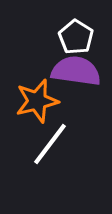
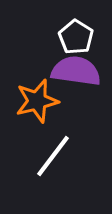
white line: moved 3 px right, 12 px down
